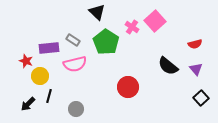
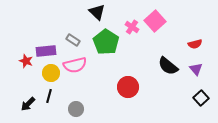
purple rectangle: moved 3 px left, 3 px down
pink semicircle: moved 1 px down
yellow circle: moved 11 px right, 3 px up
